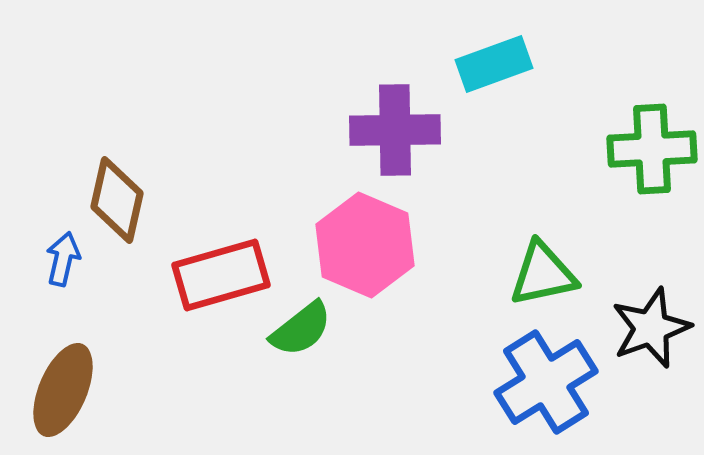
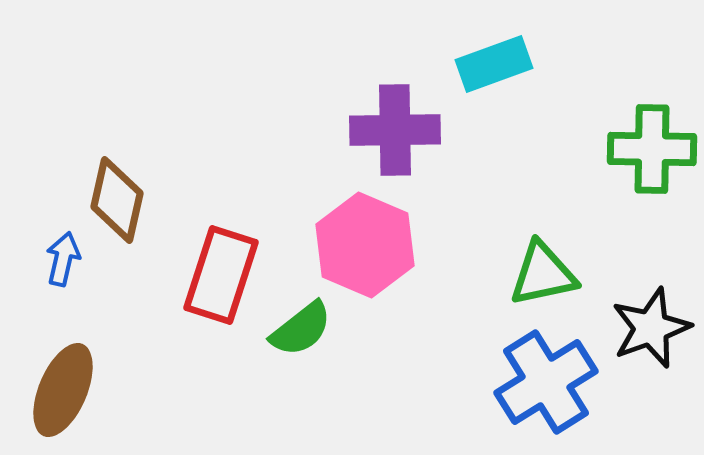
green cross: rotated 4 degrees clockwise
red rectangle: rotated 56 degrees counterclockwise
